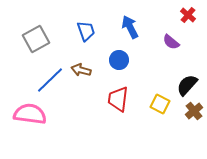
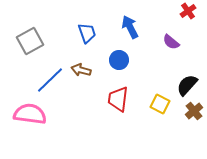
red cross: moved 4 px up; rotated 14 degrees clockwise
blue trapezoid: moved 1 px right, 2 px down
gray square: moved 6 px left, 2 px down
